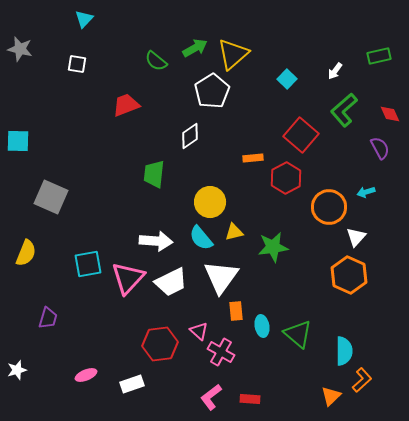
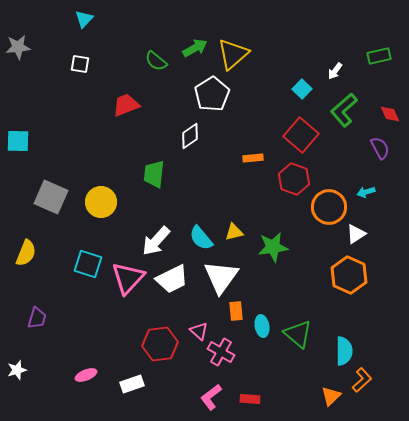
gray star at (20, 49): moved 2 px left, 2 px up; rotated 20 degrees counterclockwise
white square at (77, 64): moved 3 px right
cyan square at (287, 79): moved 15 px right, 10 px down
white pentagon at (212, 91): moved 3 px down
red hexagon at (286, 178): moved 8 px right, 1 px down; rotated 12 degrees counterclockwise
yellow circle at (210, 202): moved 109 px left
white triangle at (356, 237): moved 3 px up; rotated 15 degrees clockwise
white arrow at (156, 241): rotated 128 degrees clockwise
cyan square at (88, 264): rotated 28 degrees clockwise
white trapezoid at (171, 282): moved 1 px right, 3 px up
purple trapezoid at (48, 318): moved 11 px left
